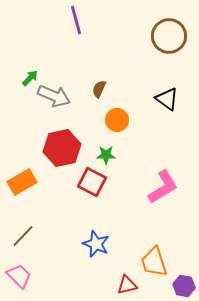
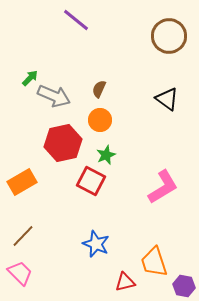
purple line: rotated 36 degrees counterclockwise
orange circle: moved 17 px left
red hexagon: moved 1 px right, 5 px up
green star: rotated 24 degrees counterclockwise
red square: moved 1 px left, 1 px up
pink trapezoid: moved 1 px right, 3 px up
red triangle: moved 2 px left, 3 px up
